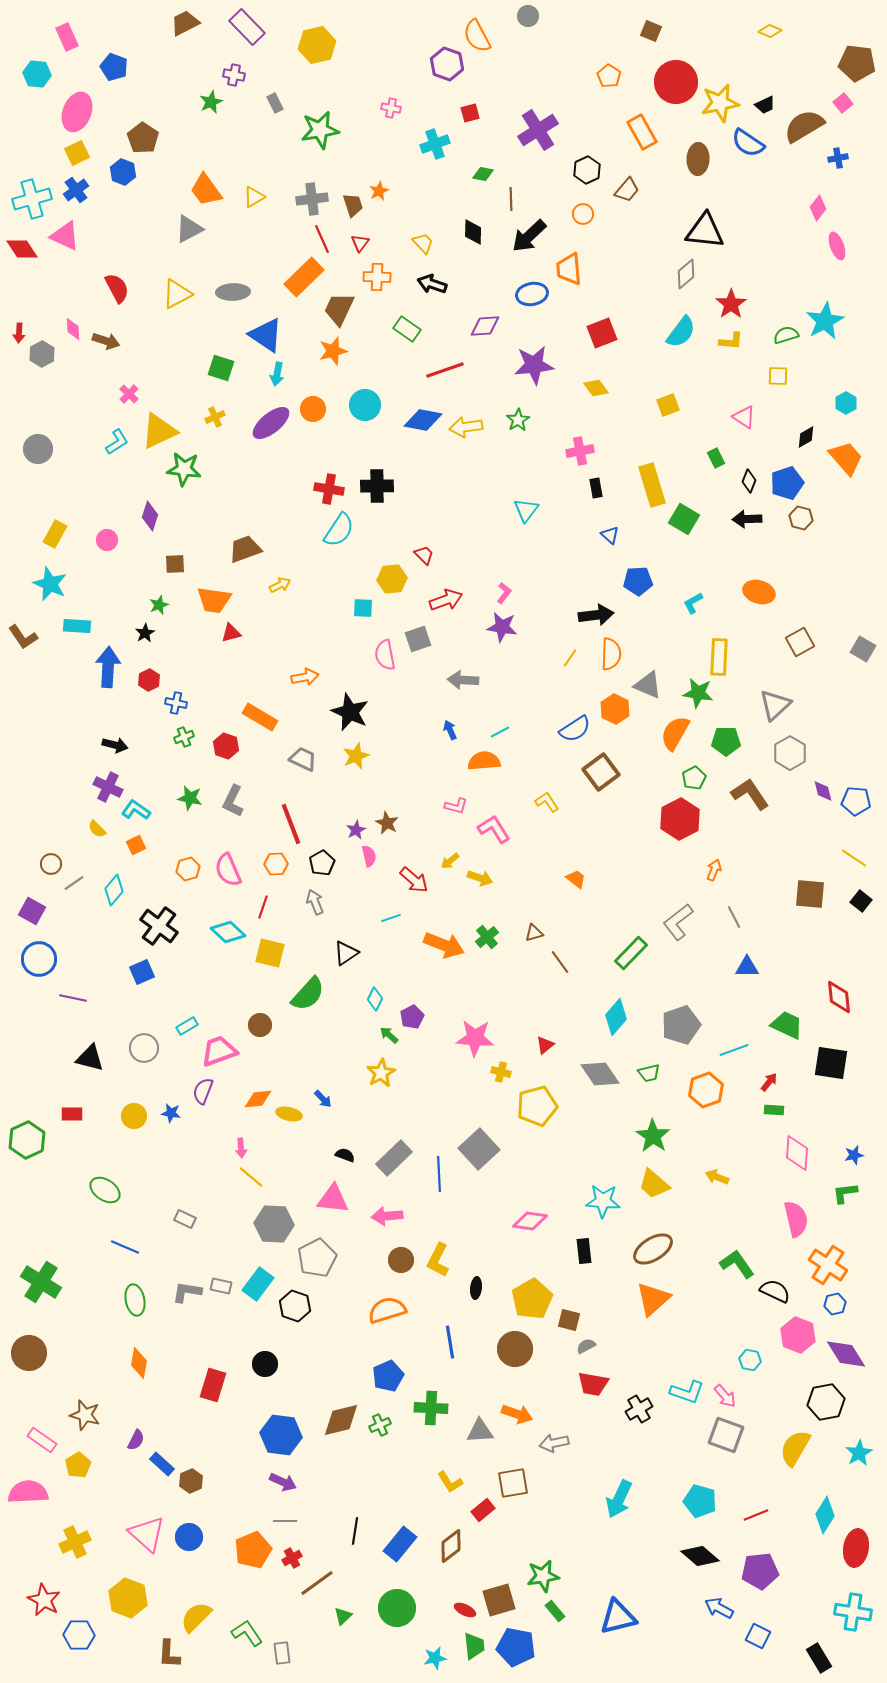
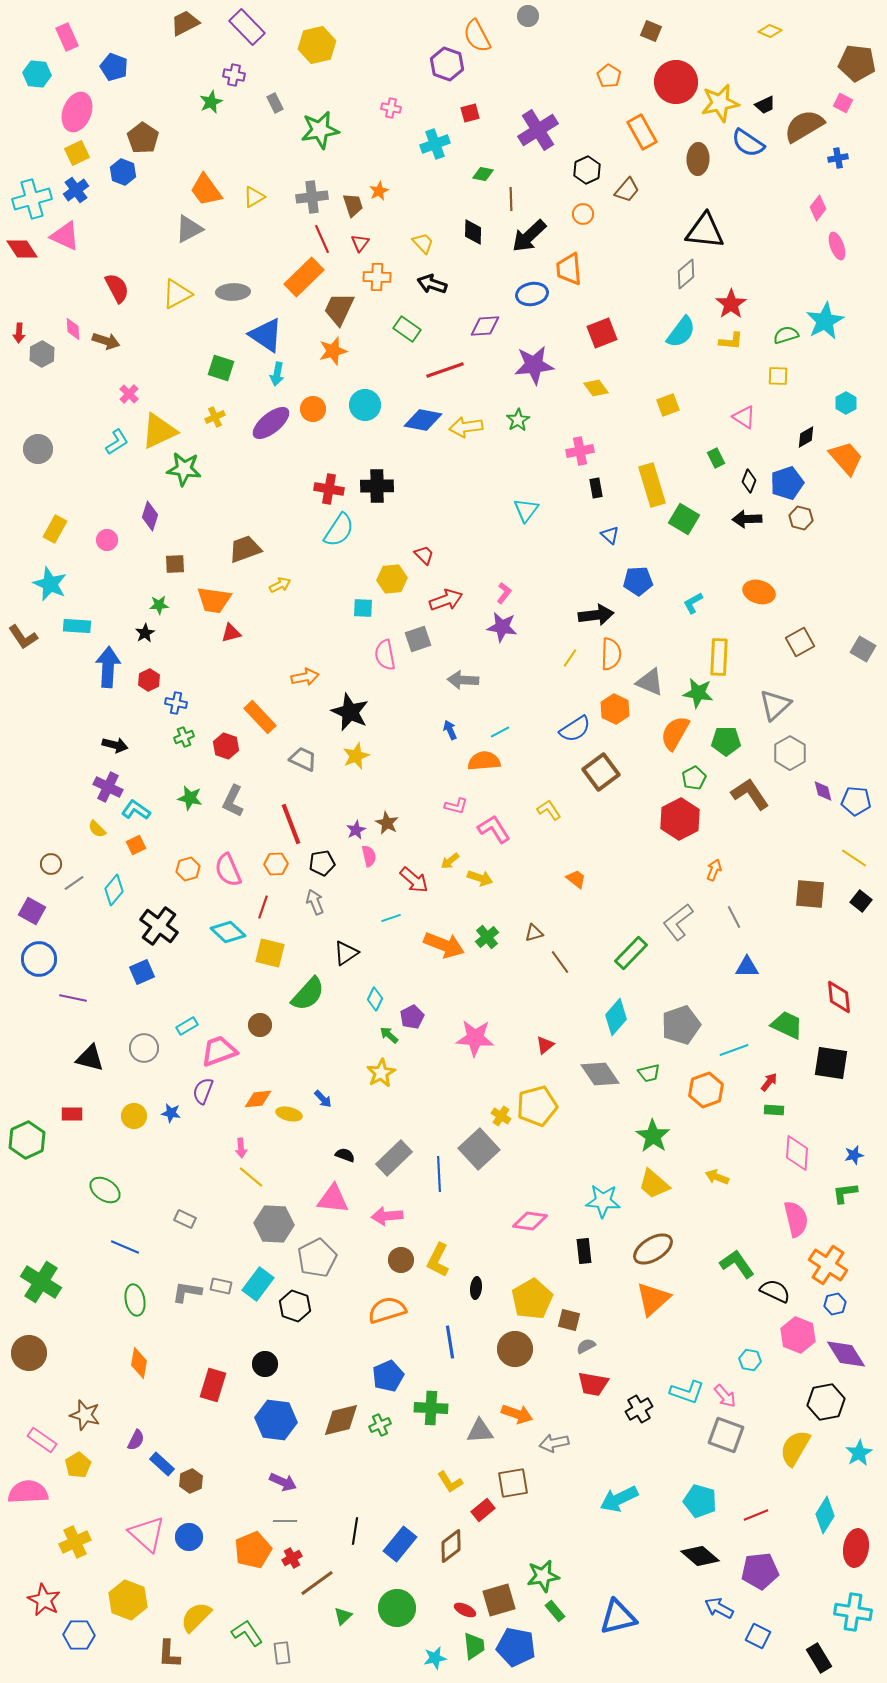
pink square at (843, 103): rotated 24 degrees counterclockwise
gray cross at (312, 199): moved 2 px up
yellow rectangle at (55, 534): moved 5 px up
green star at (159, 605): rotated 18 degrees clockwise
gray triangle at (648, 685): moved 2 px right, 3 px up
orange rectangle at (260, 717): rotated 16 degrees clockwise
yellow L-shape at (547, 802): moved 2 px right, 8 px down
black pentagon at (322, 863): rotated 20 degrees clockwise
yellow cross at (501, 1072): moved 44 px down; rotated 18 degrees clockwise
blue hexagon at (281, 1435): moved 5 px left, 15 px up
cyan arrow at (619, 1499): rotated 39 degrees clockwise
yellow hexagon at (128, 1598): moved 2 px down
